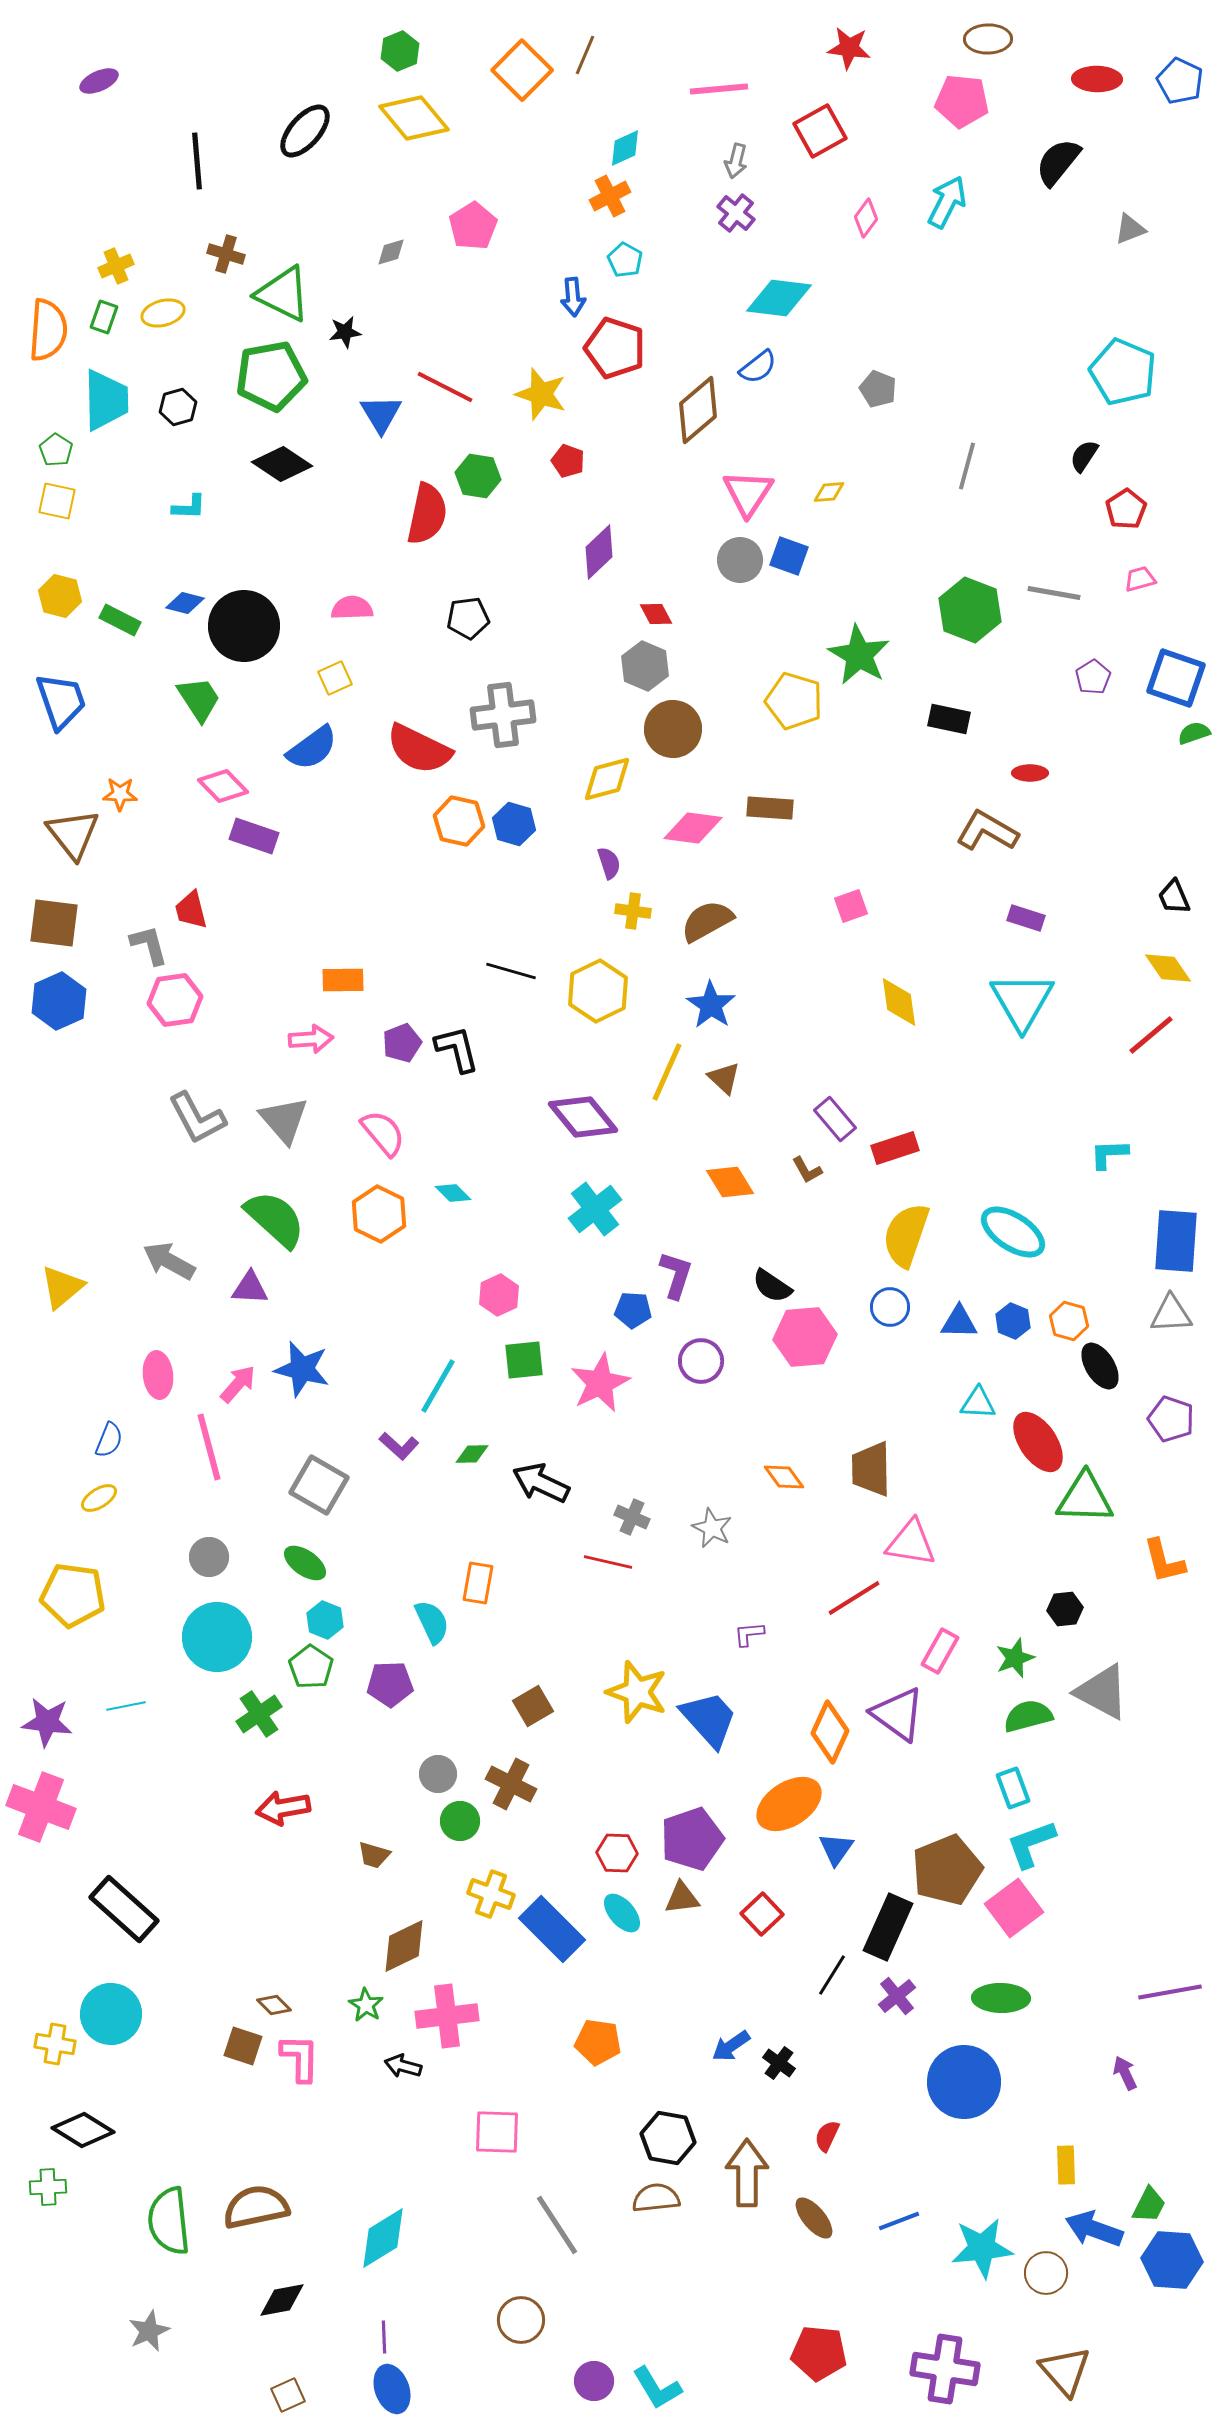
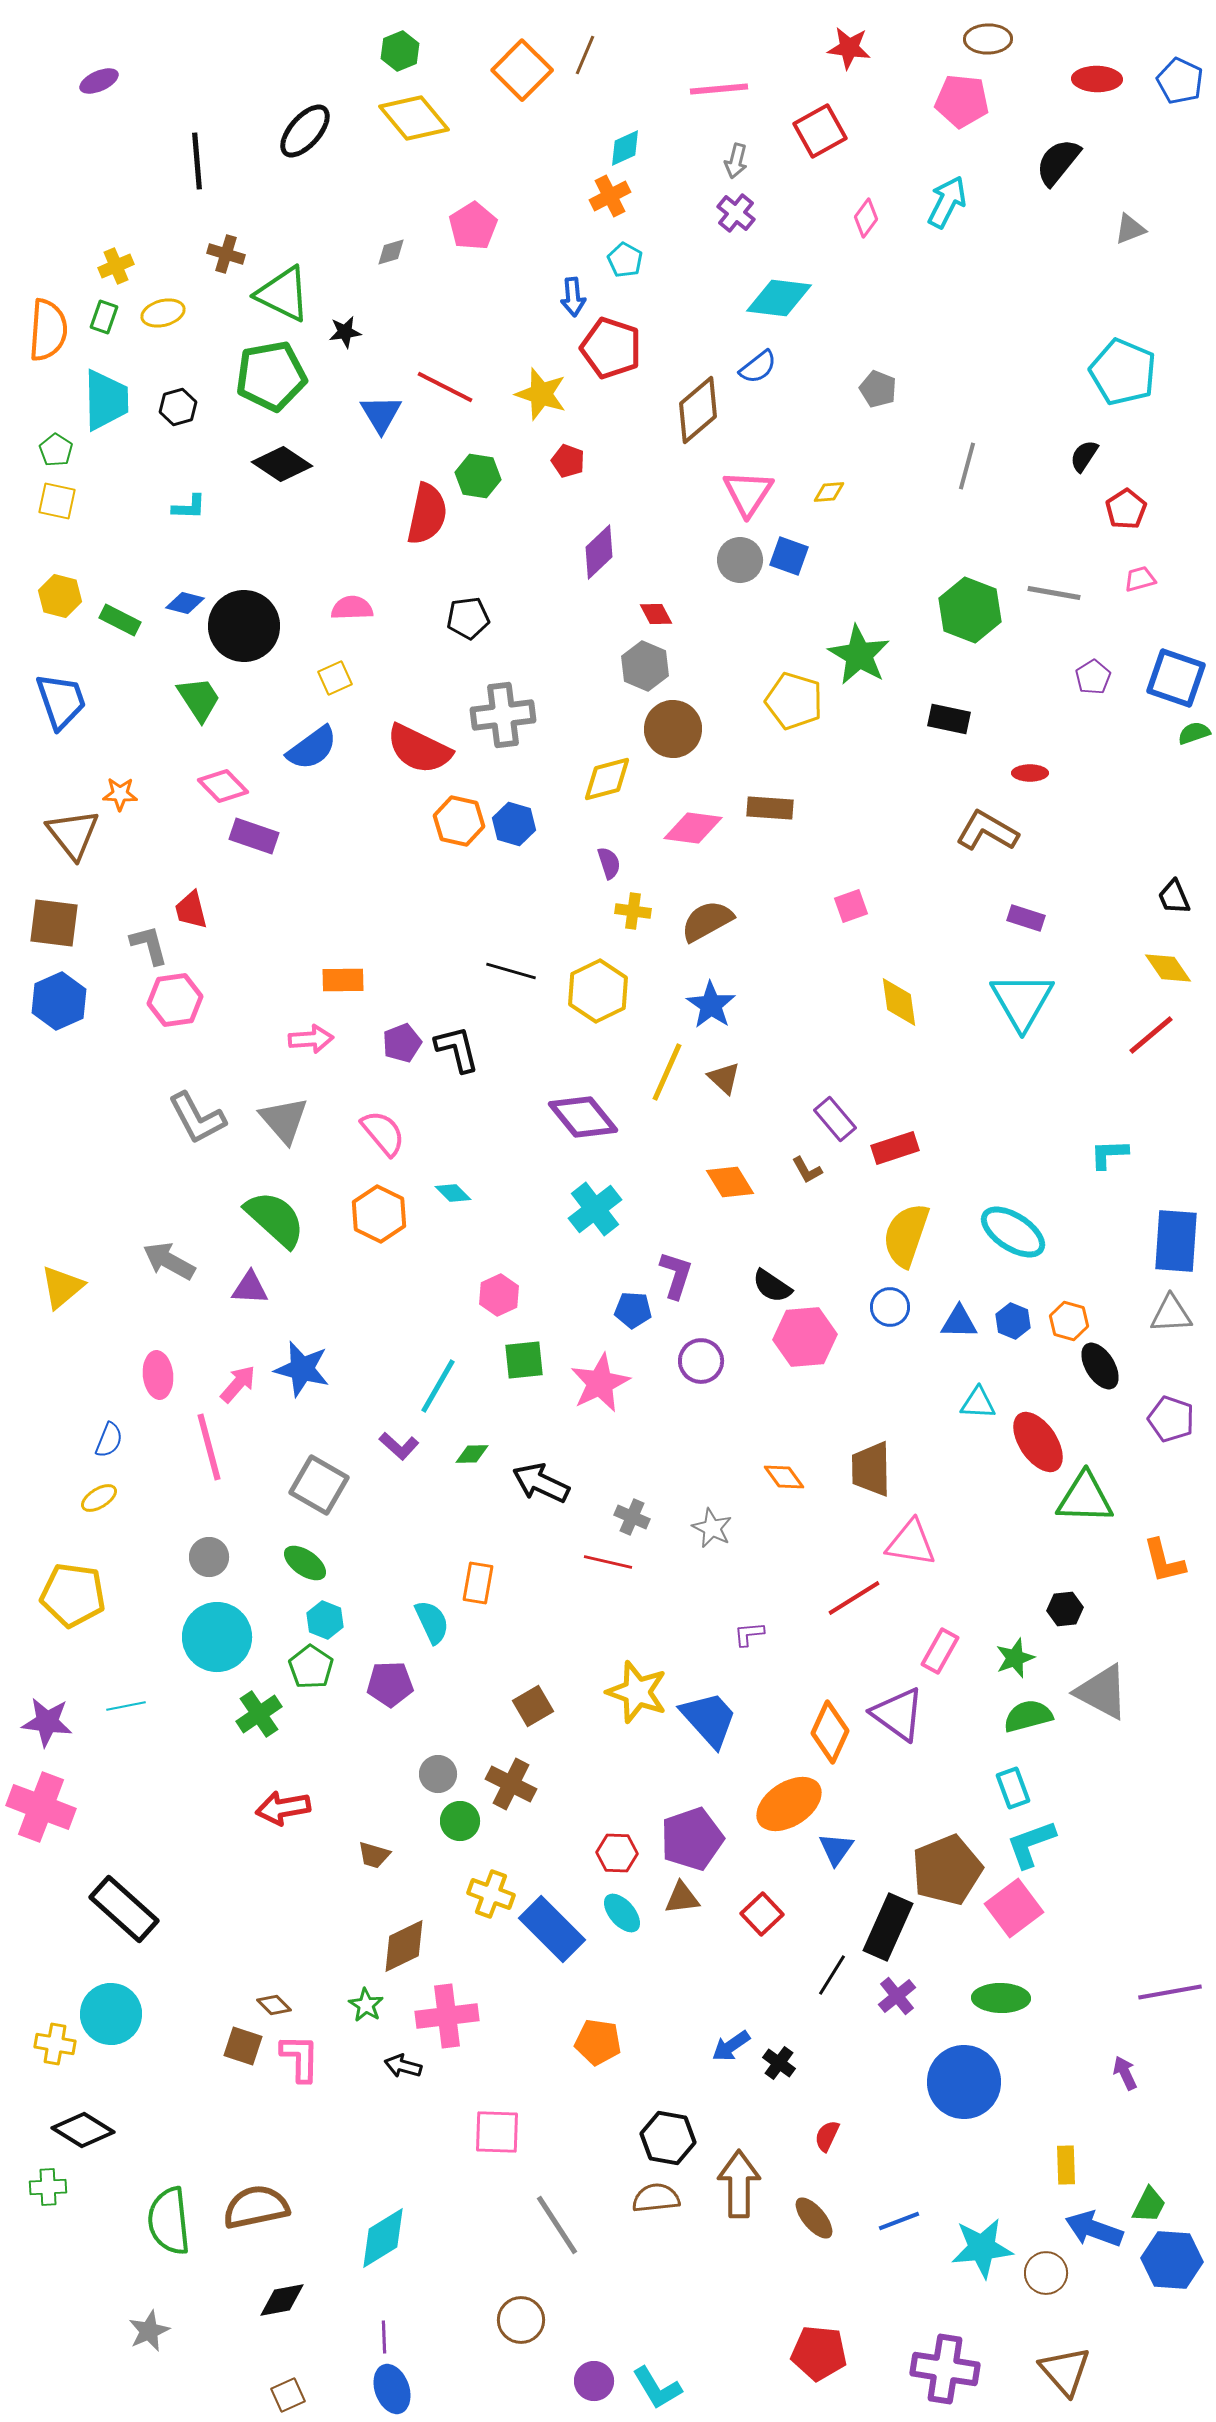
red pentagon at (615, 348): moved 4 px left
brown arrow at (747, 2173): moved 8 px left, 11 px down
